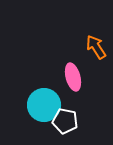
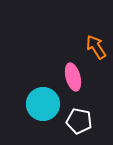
cyan circle: moved 1 px left, 1 px up
white pentagon: moved 14 px right
